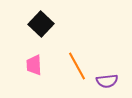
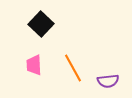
orange line: moved 4 px left, 2 px down
purple semicircle: moved 1 px right
